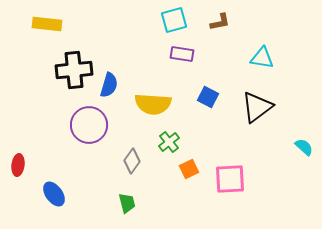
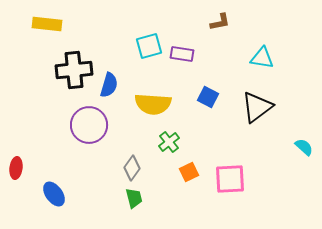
cyan square: moved 25 px left, 26 px down
gray diamond: moved 7 px down
red ellipse: moved 2 px left, 3 px down
orange square: moved 3 px down
green trapezoid: moved 7 px right, 5 px up
